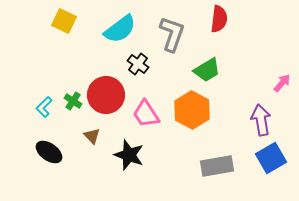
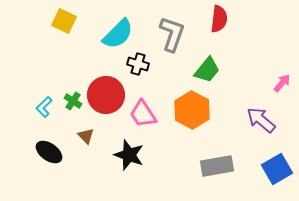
cyan semicircle: moved 2 px left, 5 px down; rotated 8 degrees counterclockwise
black cross: rotated 20 degrees counterclockwise
green trapezoid: rotated 20 degrees counterclockwise
pink trapezoid: moved 3 px left
purple arrow: rotated 40 degrees counterclockwise
brown triangle: moved 6 px left
blue square: moved 6 px right, 11 px down
